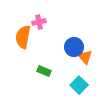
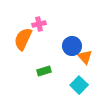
pink cross: moved 2 px down
orange semicircle: moved 2 px down; rotated 15 degrees clockwise
blue circle: moved 2 px left, 1 px up
green rectangle: rotated 40 degrees counterclockwise
